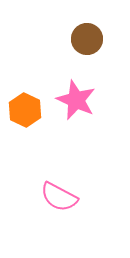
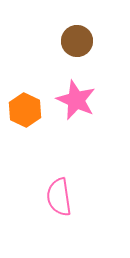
brown circle: moved 10 px left, 2 px down
pink semicircle: rotated 54 degrees clockwise
